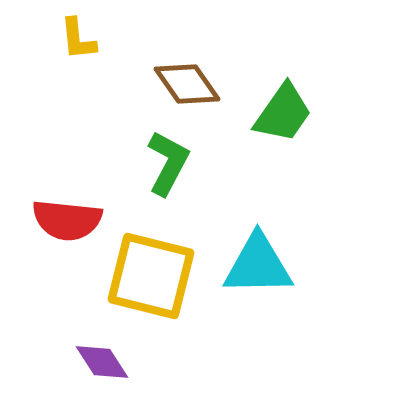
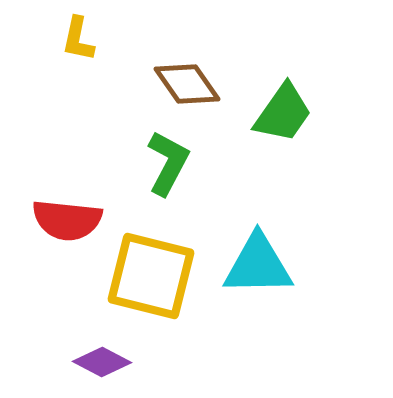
yellow L-shape: rotated 18 degrees clockwise
purple diamond: rotated 30 degrees counterclockwise
